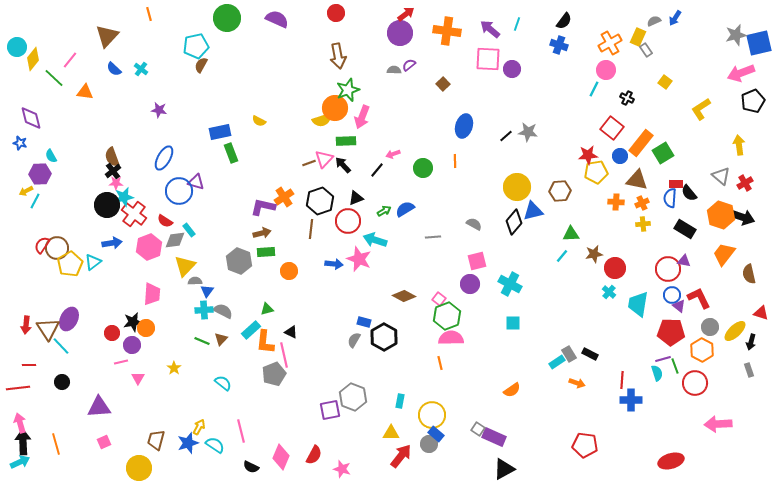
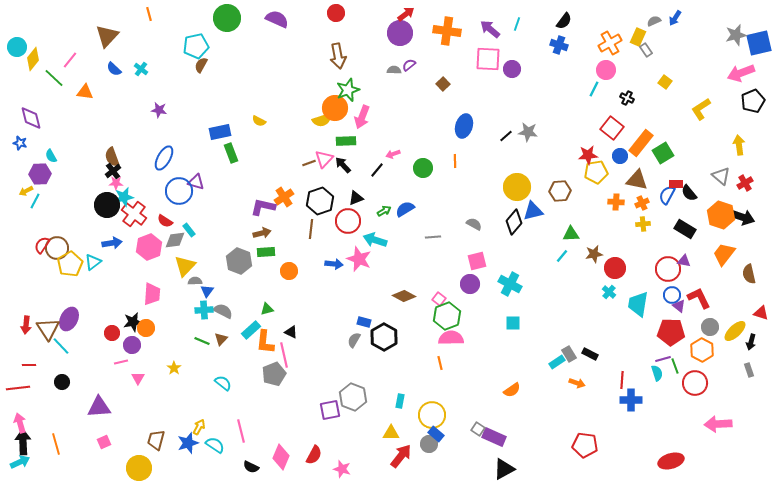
blue semicircle at (670, 198): moved 3 px left, 3 px up; rotated 24 degrees clockwise
